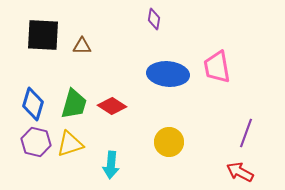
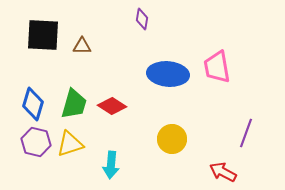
purple diamond: moved 12 px left
yellow circle: moved 3 px right, 3 px up
red arrow: moved 17 px left
